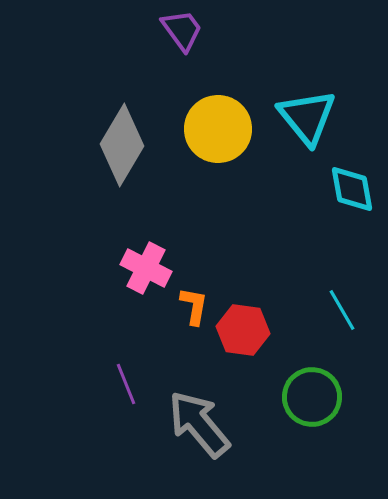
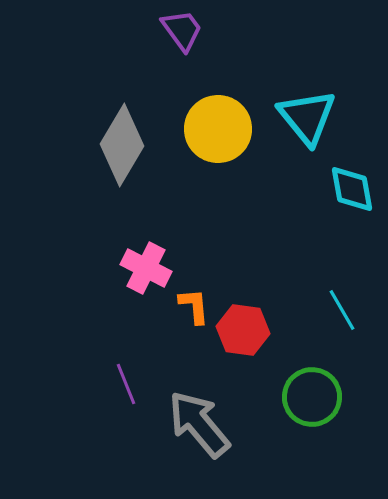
orange L-shape: rotated 15 degrees counterclockwise
